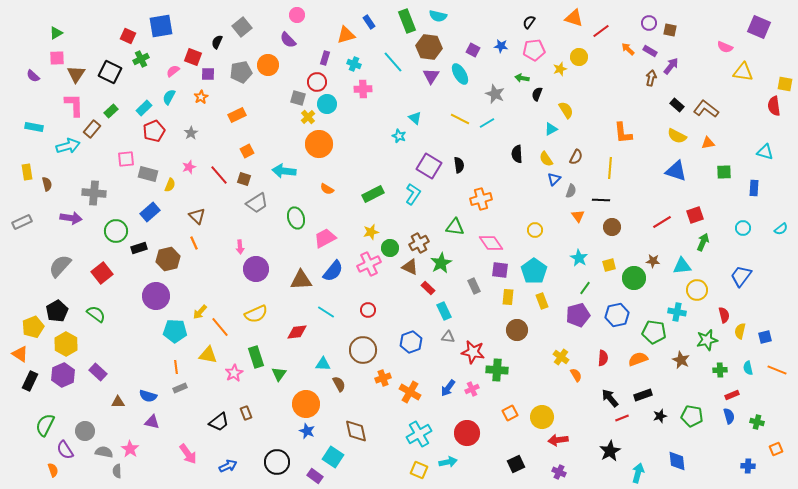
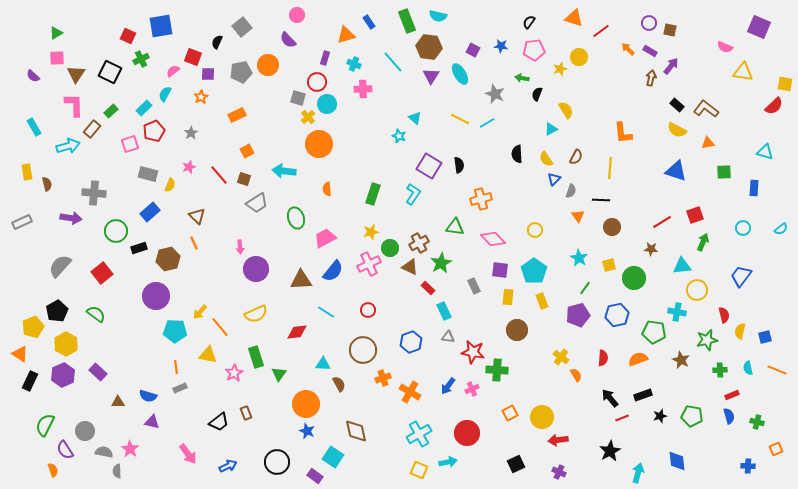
cyan semicircle at (169, 97): moved 4 px left, 3 px up
red semicircle at (774, 106): rotated 126 degrees counterclockwise
cyan rectangle at (34, 127): rotated 48 degrees clockwise
yellow semicircle at (677, 136): moved 6 px up
pink square at (126, 159): moved 4 px right, 15 px up; rotated 12 degrees counterclockwise
orange semicircle at (327, 189): rotated 56 degrees clockwise
green rectangle at (373, 194): rotated 45 degrees counterclockwise
pink diamond at (491, 243): moved 2 px right, 4 px up; rotated 10 degrees counterclockwise
brown star at (653, 261): moved 2 px left, 12 px up
blue arrow at (448, 388): moved 2 px up
